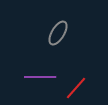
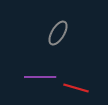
red line: rotated 65 degrees clockwise
